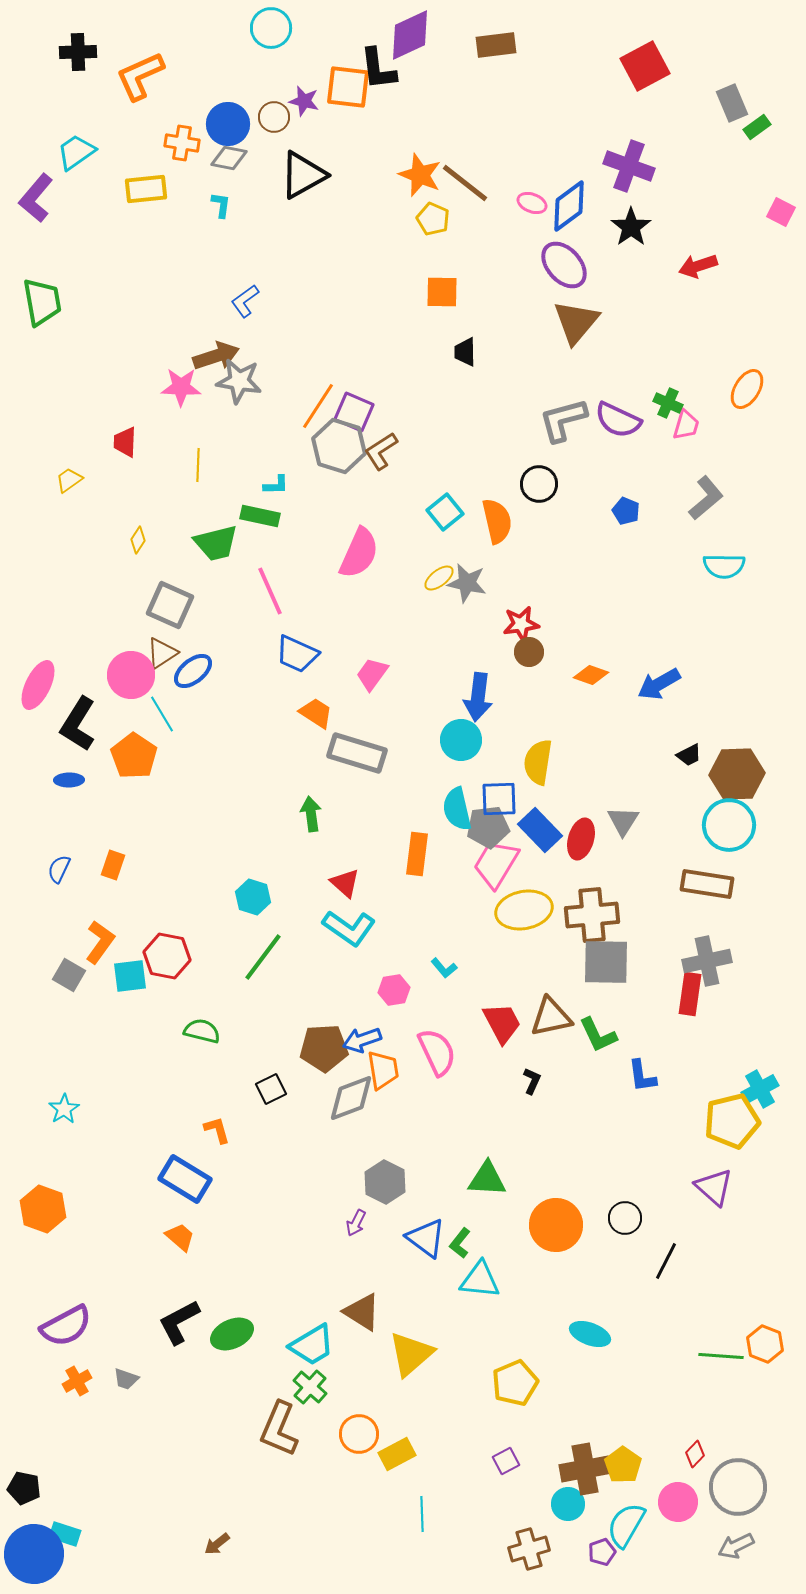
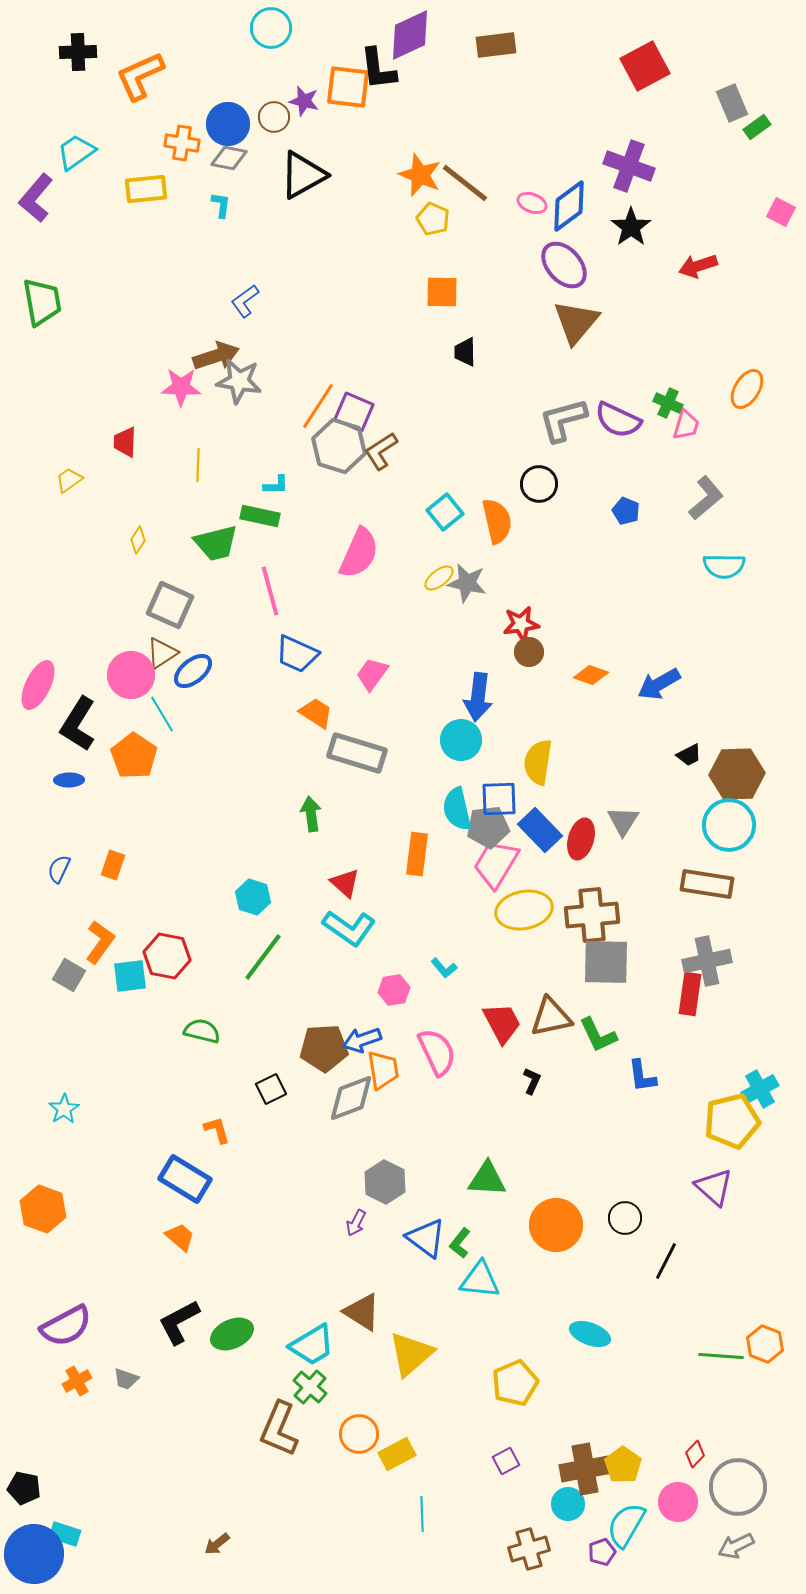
pink line at (270, 591): rotated 9 degrees clockwise
